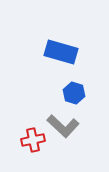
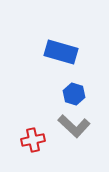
blue hexagon: moved 1 px down
gray L-shape: moved 11 px right
